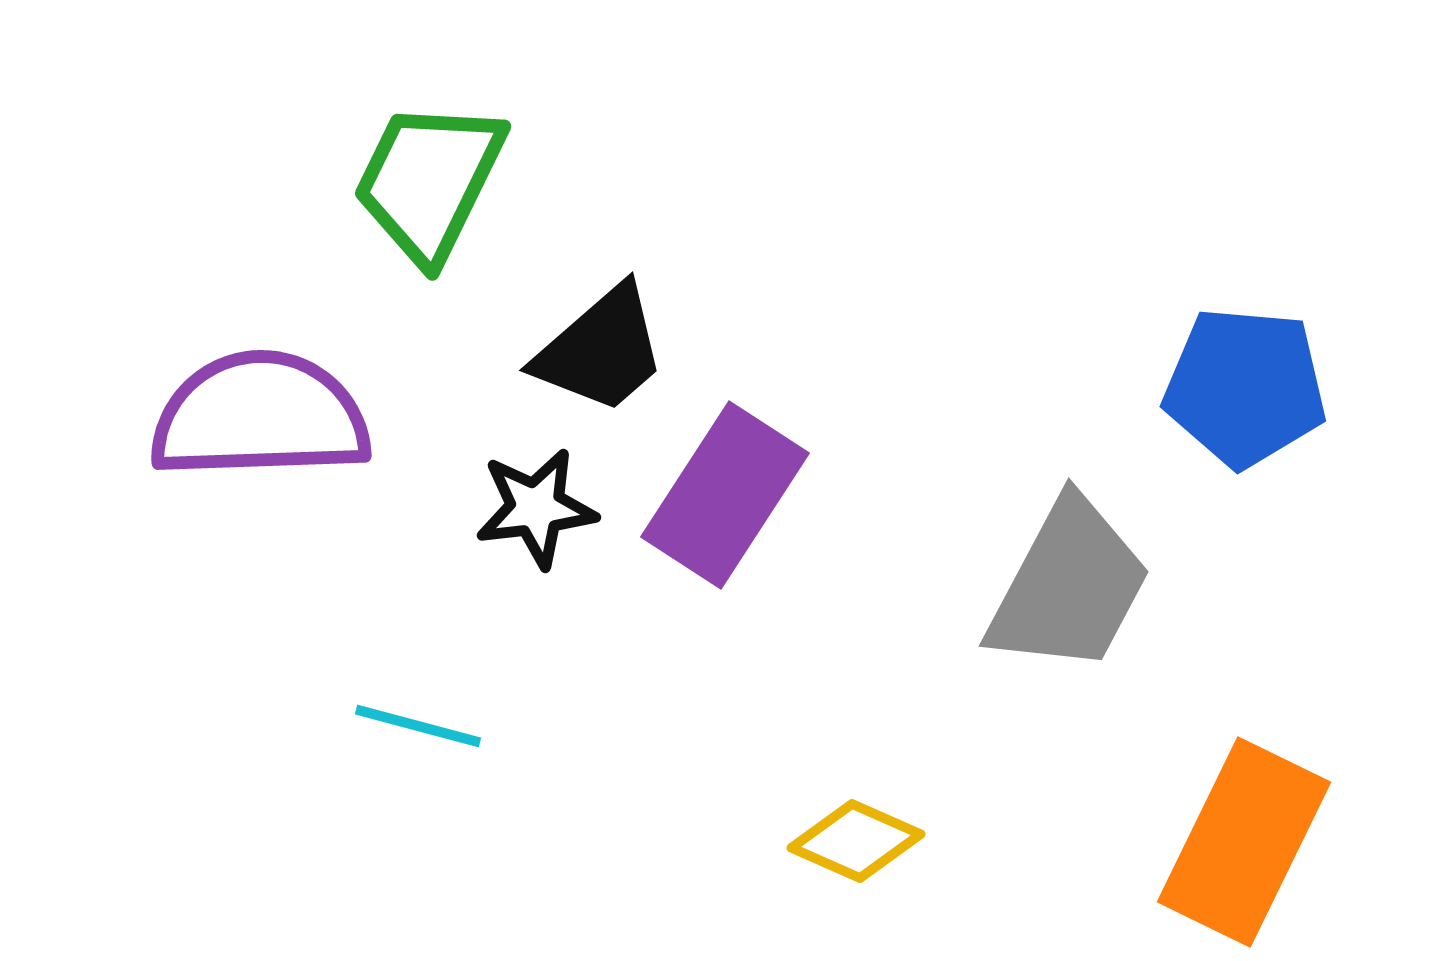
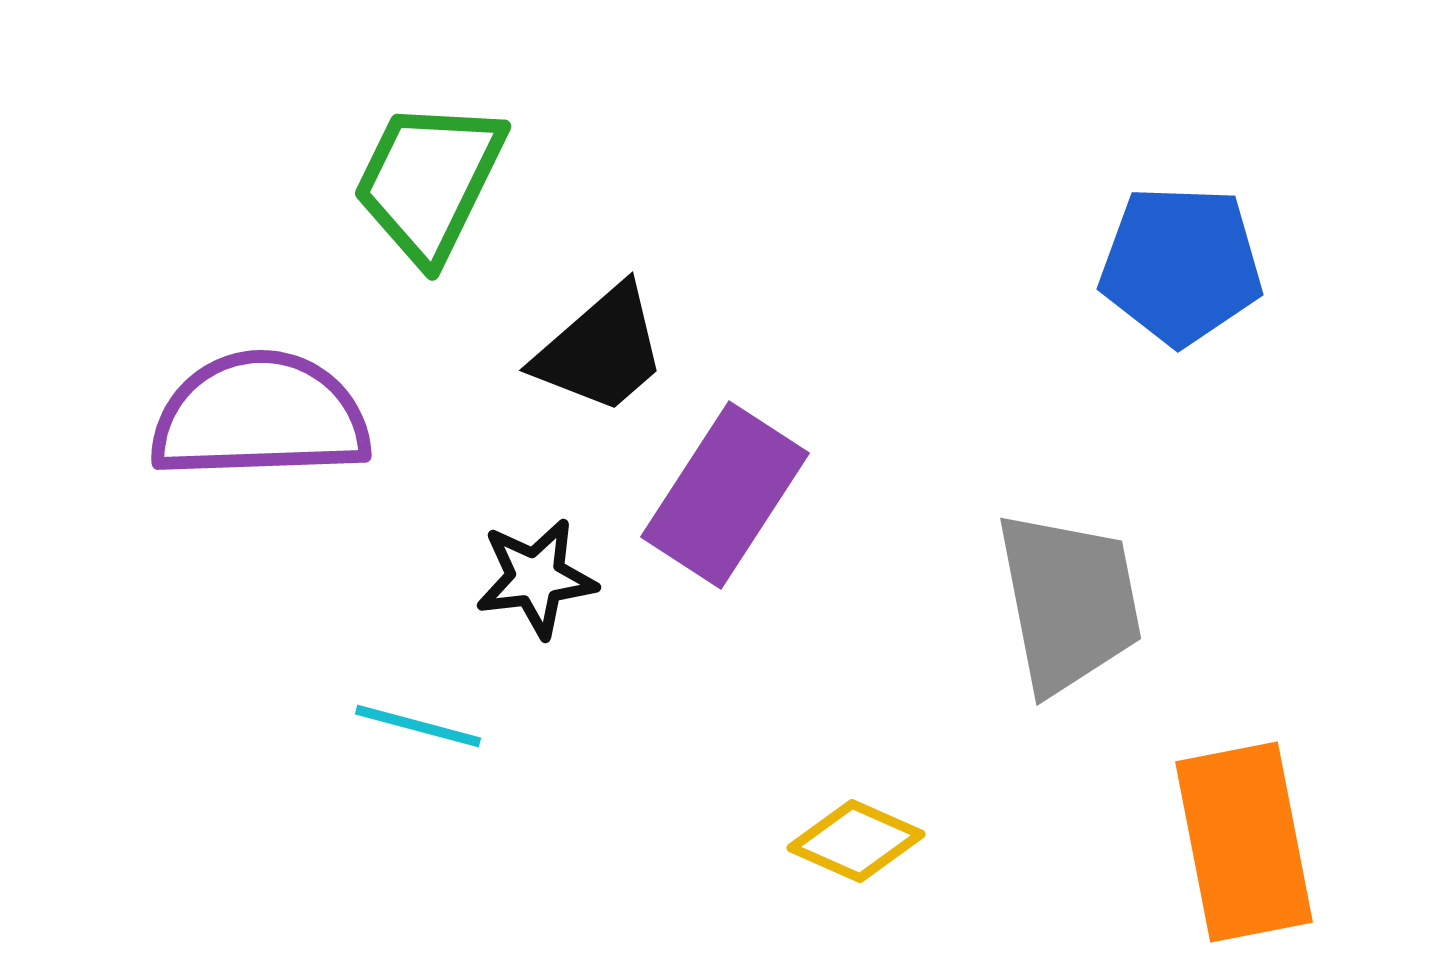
blue pentagon: moved 64 px left, 122 px up; rotated 3 degrees counterclockwise
black star: moved 70 px down
gray trapezoid: moved 16 px down; rotated 39 degrees counterclockwise
orange rectangle: rotated 37 degrees counterclockwise
